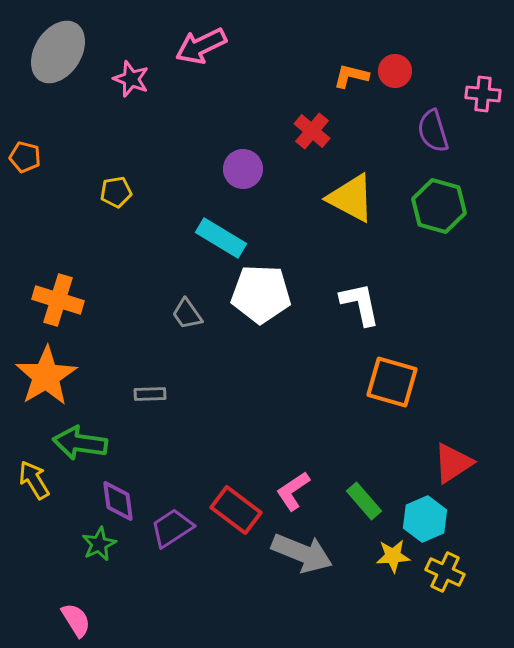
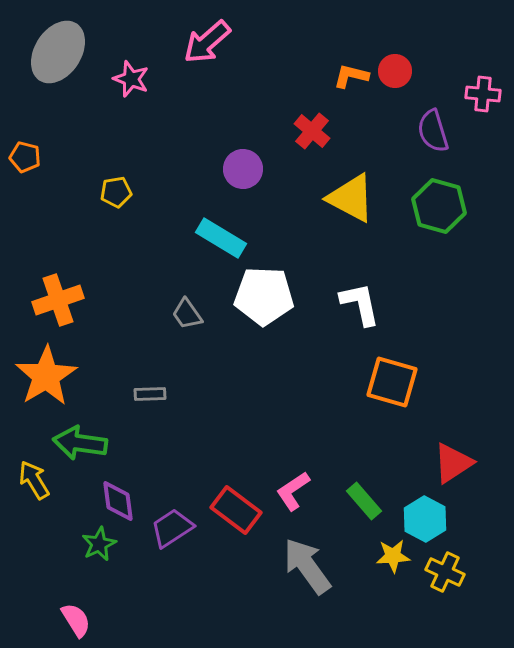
pink arrow: moved 6 px right, 4 px up; rotated 15 degrees counterclockwise
white pentagon: moved 3 px right, 2 px down
orange cross: rotated 36 degrees counterclockwise
cyan hexagon: rotated 9 degrees counterclockwise
gray arrow: moved 5 px right, 13 px down; rotated 148 degrees counterclockwise
